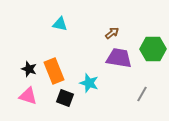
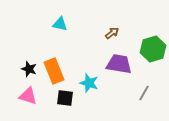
green hexagon: rotated 15 degrees counterclockwise
purple trapezoid: moved 6 px down
gray line: moved 2 px right, 1 px up
black square: rotated 12 degrees counterclockwise
